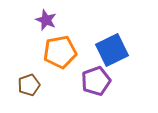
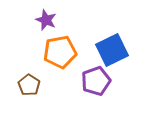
brown pentagon: rotated 20 degrees counterclockwise
